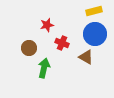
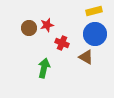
brown circle: moved 20 px up
